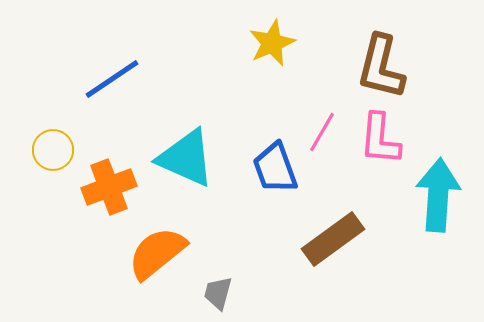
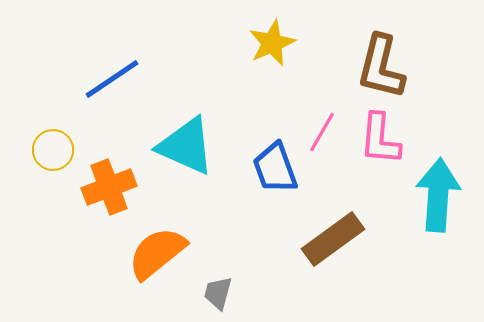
cyan triangle: moved 12 px up
